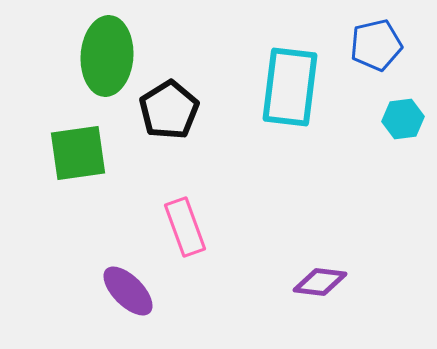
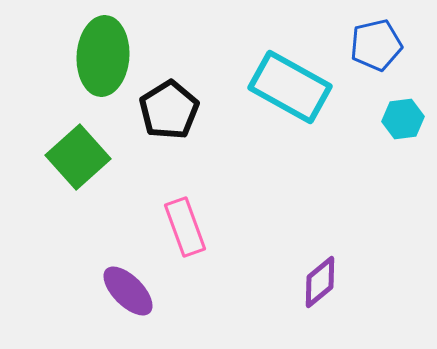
green ellipse: moved 4 px left
cyan rectangle: rotated 68 degrees counterclockwise
green square: moved 4 px down; rotated 34 degrees counterclockwise
purple diamond: rotated 46 degrees counterclockwise
